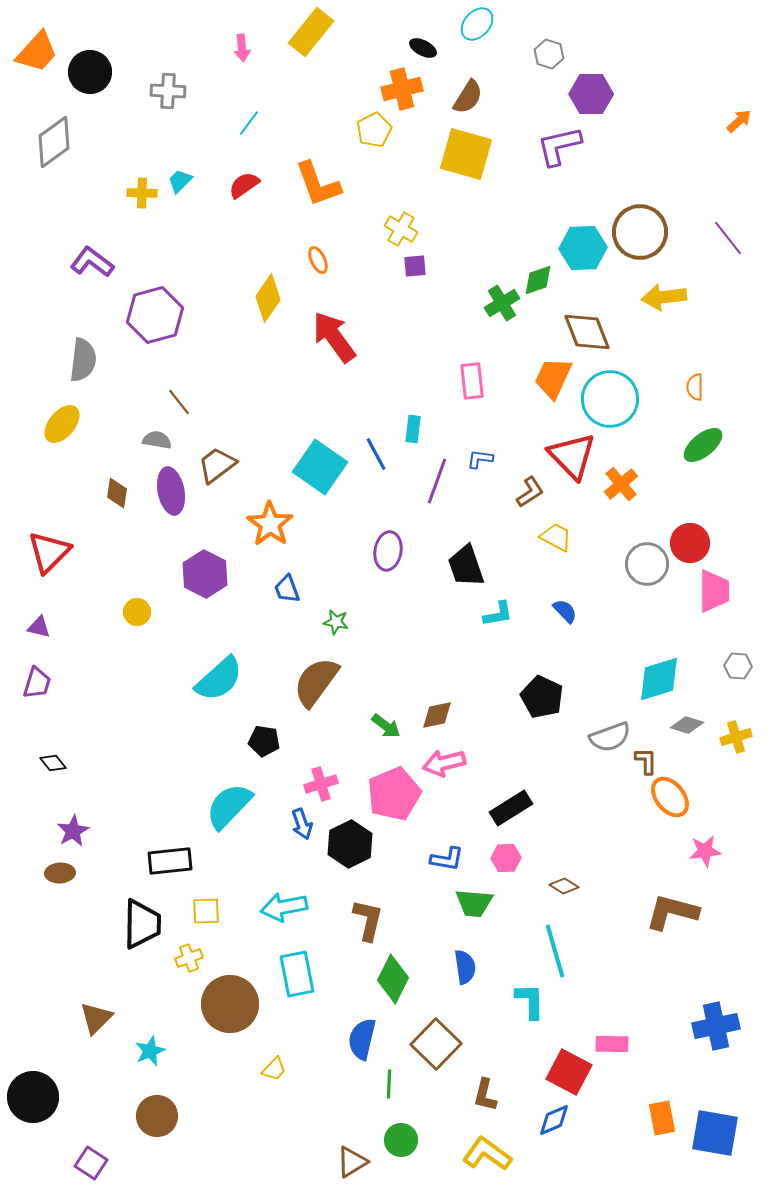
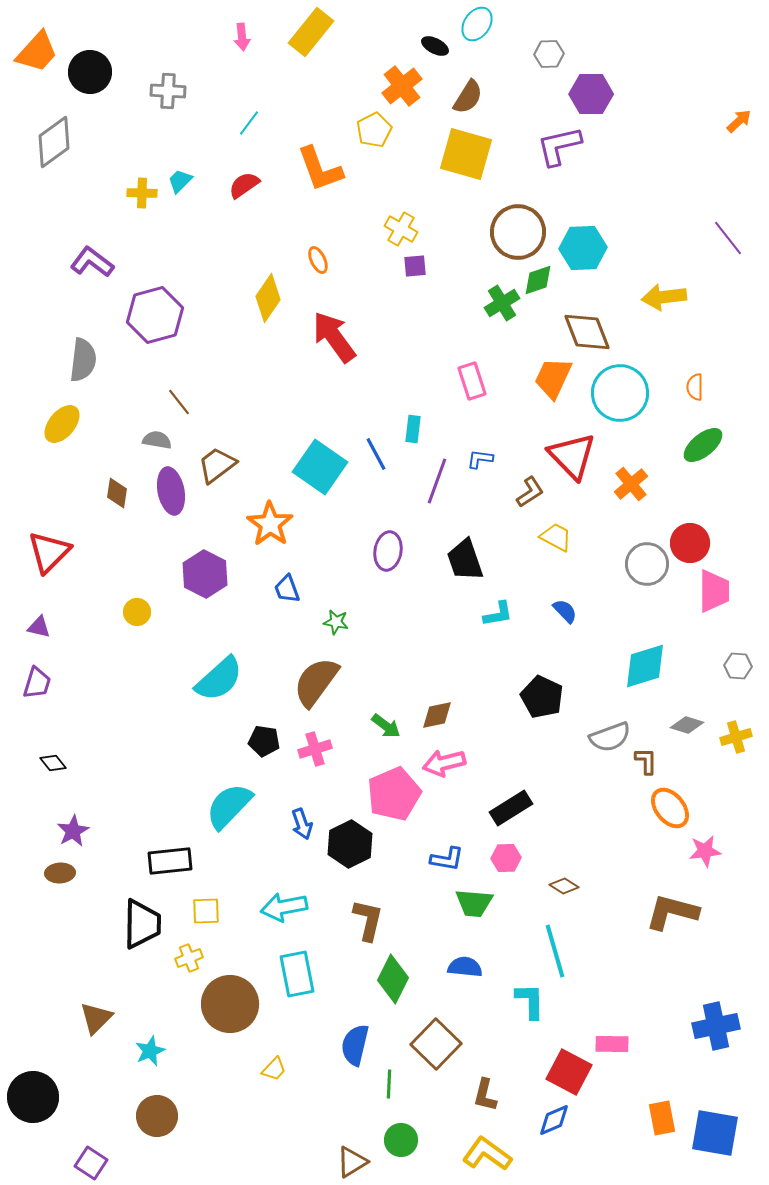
cyan ellipse at (477, 24): rotated 8 degrees counterclockwise
pink arrow at (242, 48): moved 11 px up
black ellipse at (423, 48): moved 12 px right, 2 px up
gray hexagon at (549, 54): rotated 20 degrees counterclockwise
orange cross at (402, 89): moved 3 px up; rotated 24 degrees counterclockwise
orange L-shape at (318, 184): moved 2 px right, 15 px up
brown circle at (640, 232): moved 122 px left
pink rectangle at (472, 381): rotated 12 degrees counterclockwise
cyan circle at (610, 399): moved 10 px right, 6 px up
orange cross at (621, 484): moved 10 px right
black trapezoid at (466, 566): moved 1 px left, 6 px up
cyan diamond at (659, 679): moved 14 px left, 13 px up
pink cross at (321, 784): moved 6 px left, 35 px up
orange ellipse at (670, 797): moved 11 px down
blue semicircle at (465, 967): rotated 76 degrees counterclockwise
blue semicircle at (362, 1039): moved 7 px left, 6 px down
